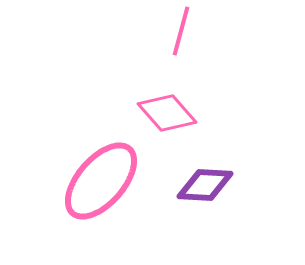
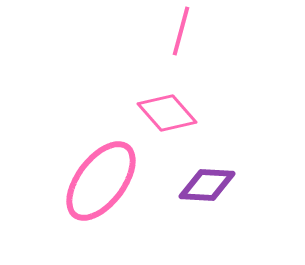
pink ellipse: rotated 4 degrees counterclockwise
purple diamond: moved 2 px right
